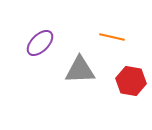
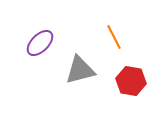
orange line: moved 2 px right; rotated 50 degrees clockwise
gray triangle: rotated 12 degrees counterclockwise
